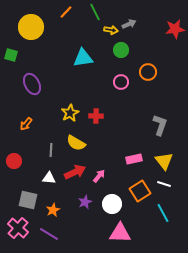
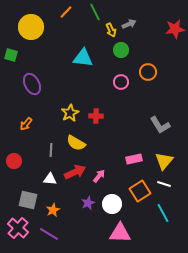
yellow arrow: rotated 56 degrees clockwise
cyan triangle: rotated 15 degrees clockwise
gray L-shape: rotated 130 degrees clockwise
yellow triangle: rotated 18 degrees clockwise
white triangle: moved 1 px right, 1 px down
purple star: moved 3 px right, 1 px down
